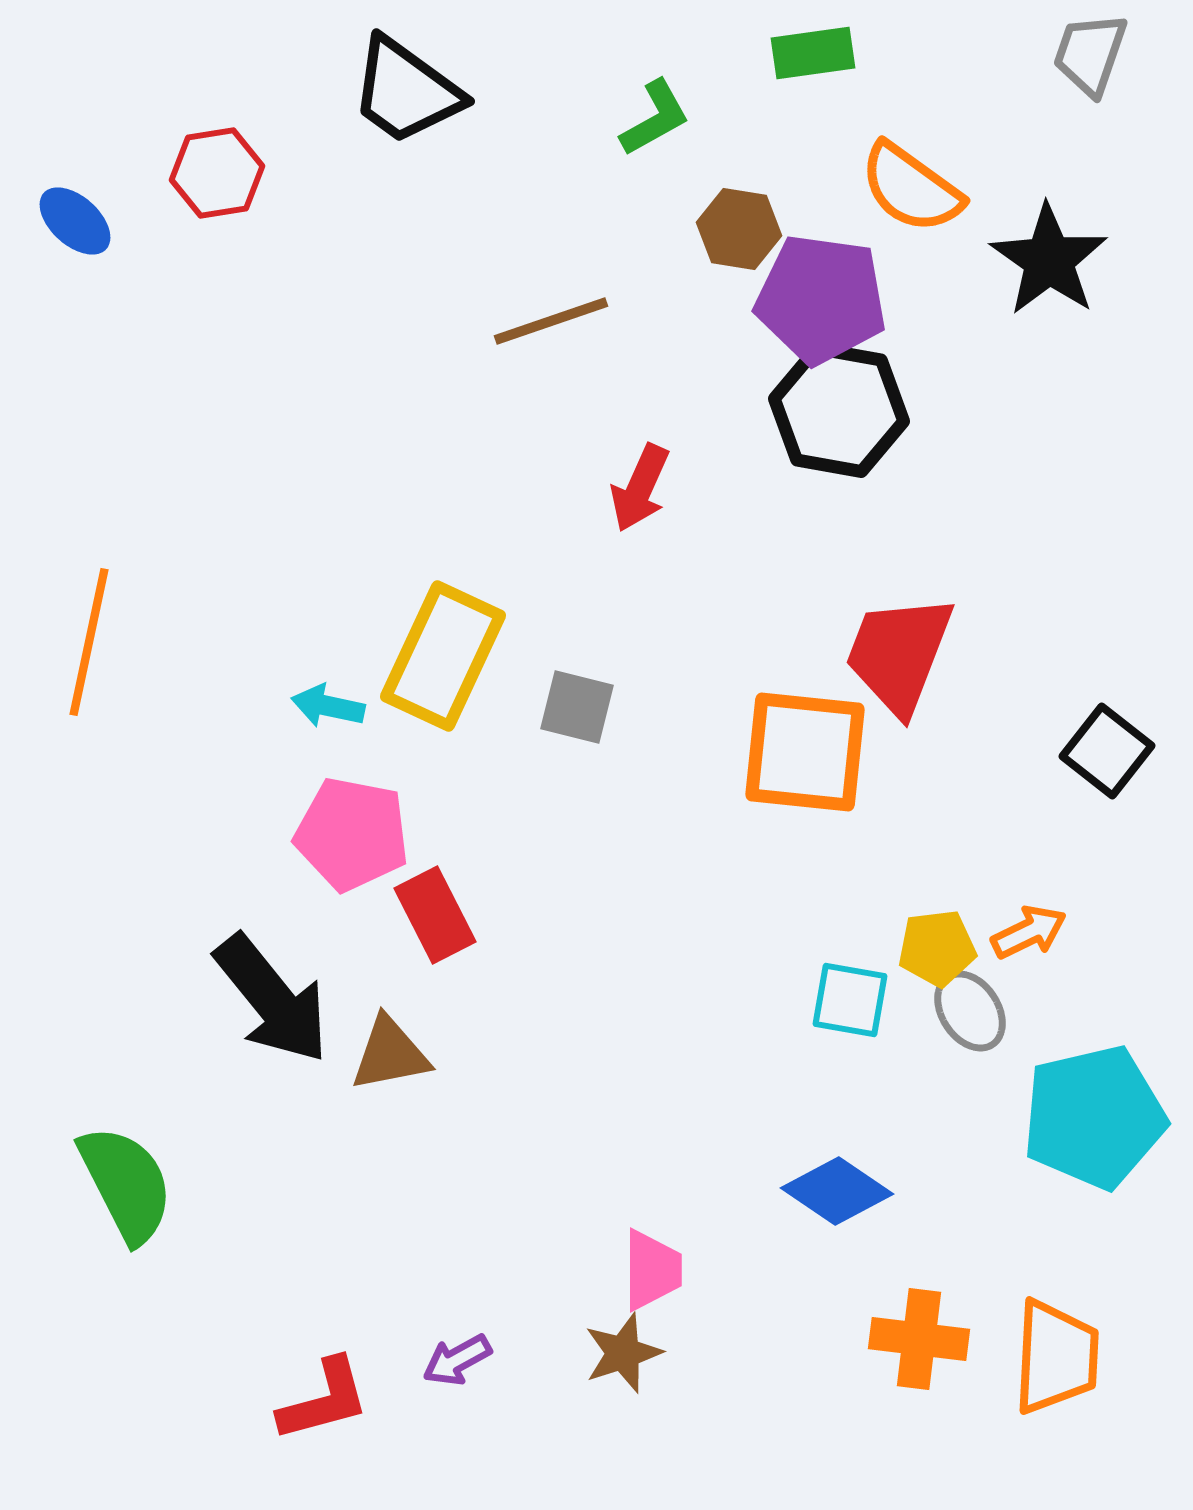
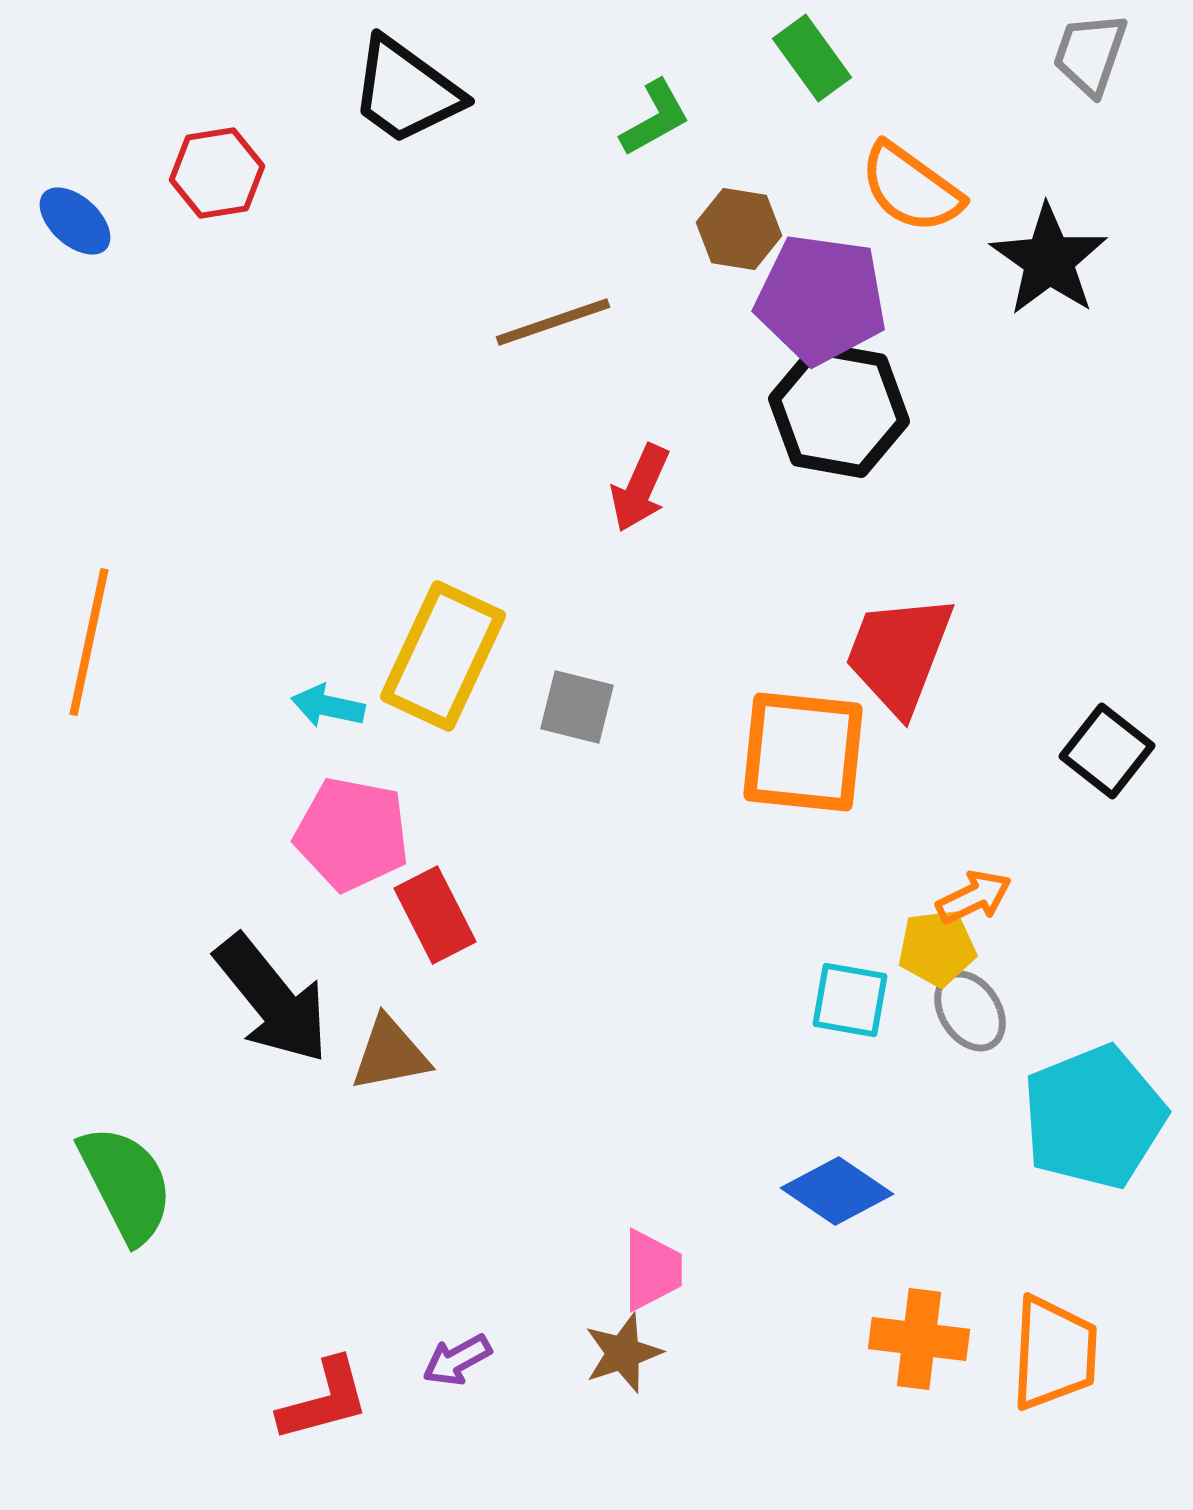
green rectangle: moved 1 px left, 5 px down; rotated 62 degrees clockwise
brown line: moved 2 px right, 1 px down
orange square: moved 2 px left
orange arrow: moved 55 px left, 35 px up
cyan pentagon: rotated 9 degrees counterclockwise
orange trapezoid: moved 2 px left, 4 px up
